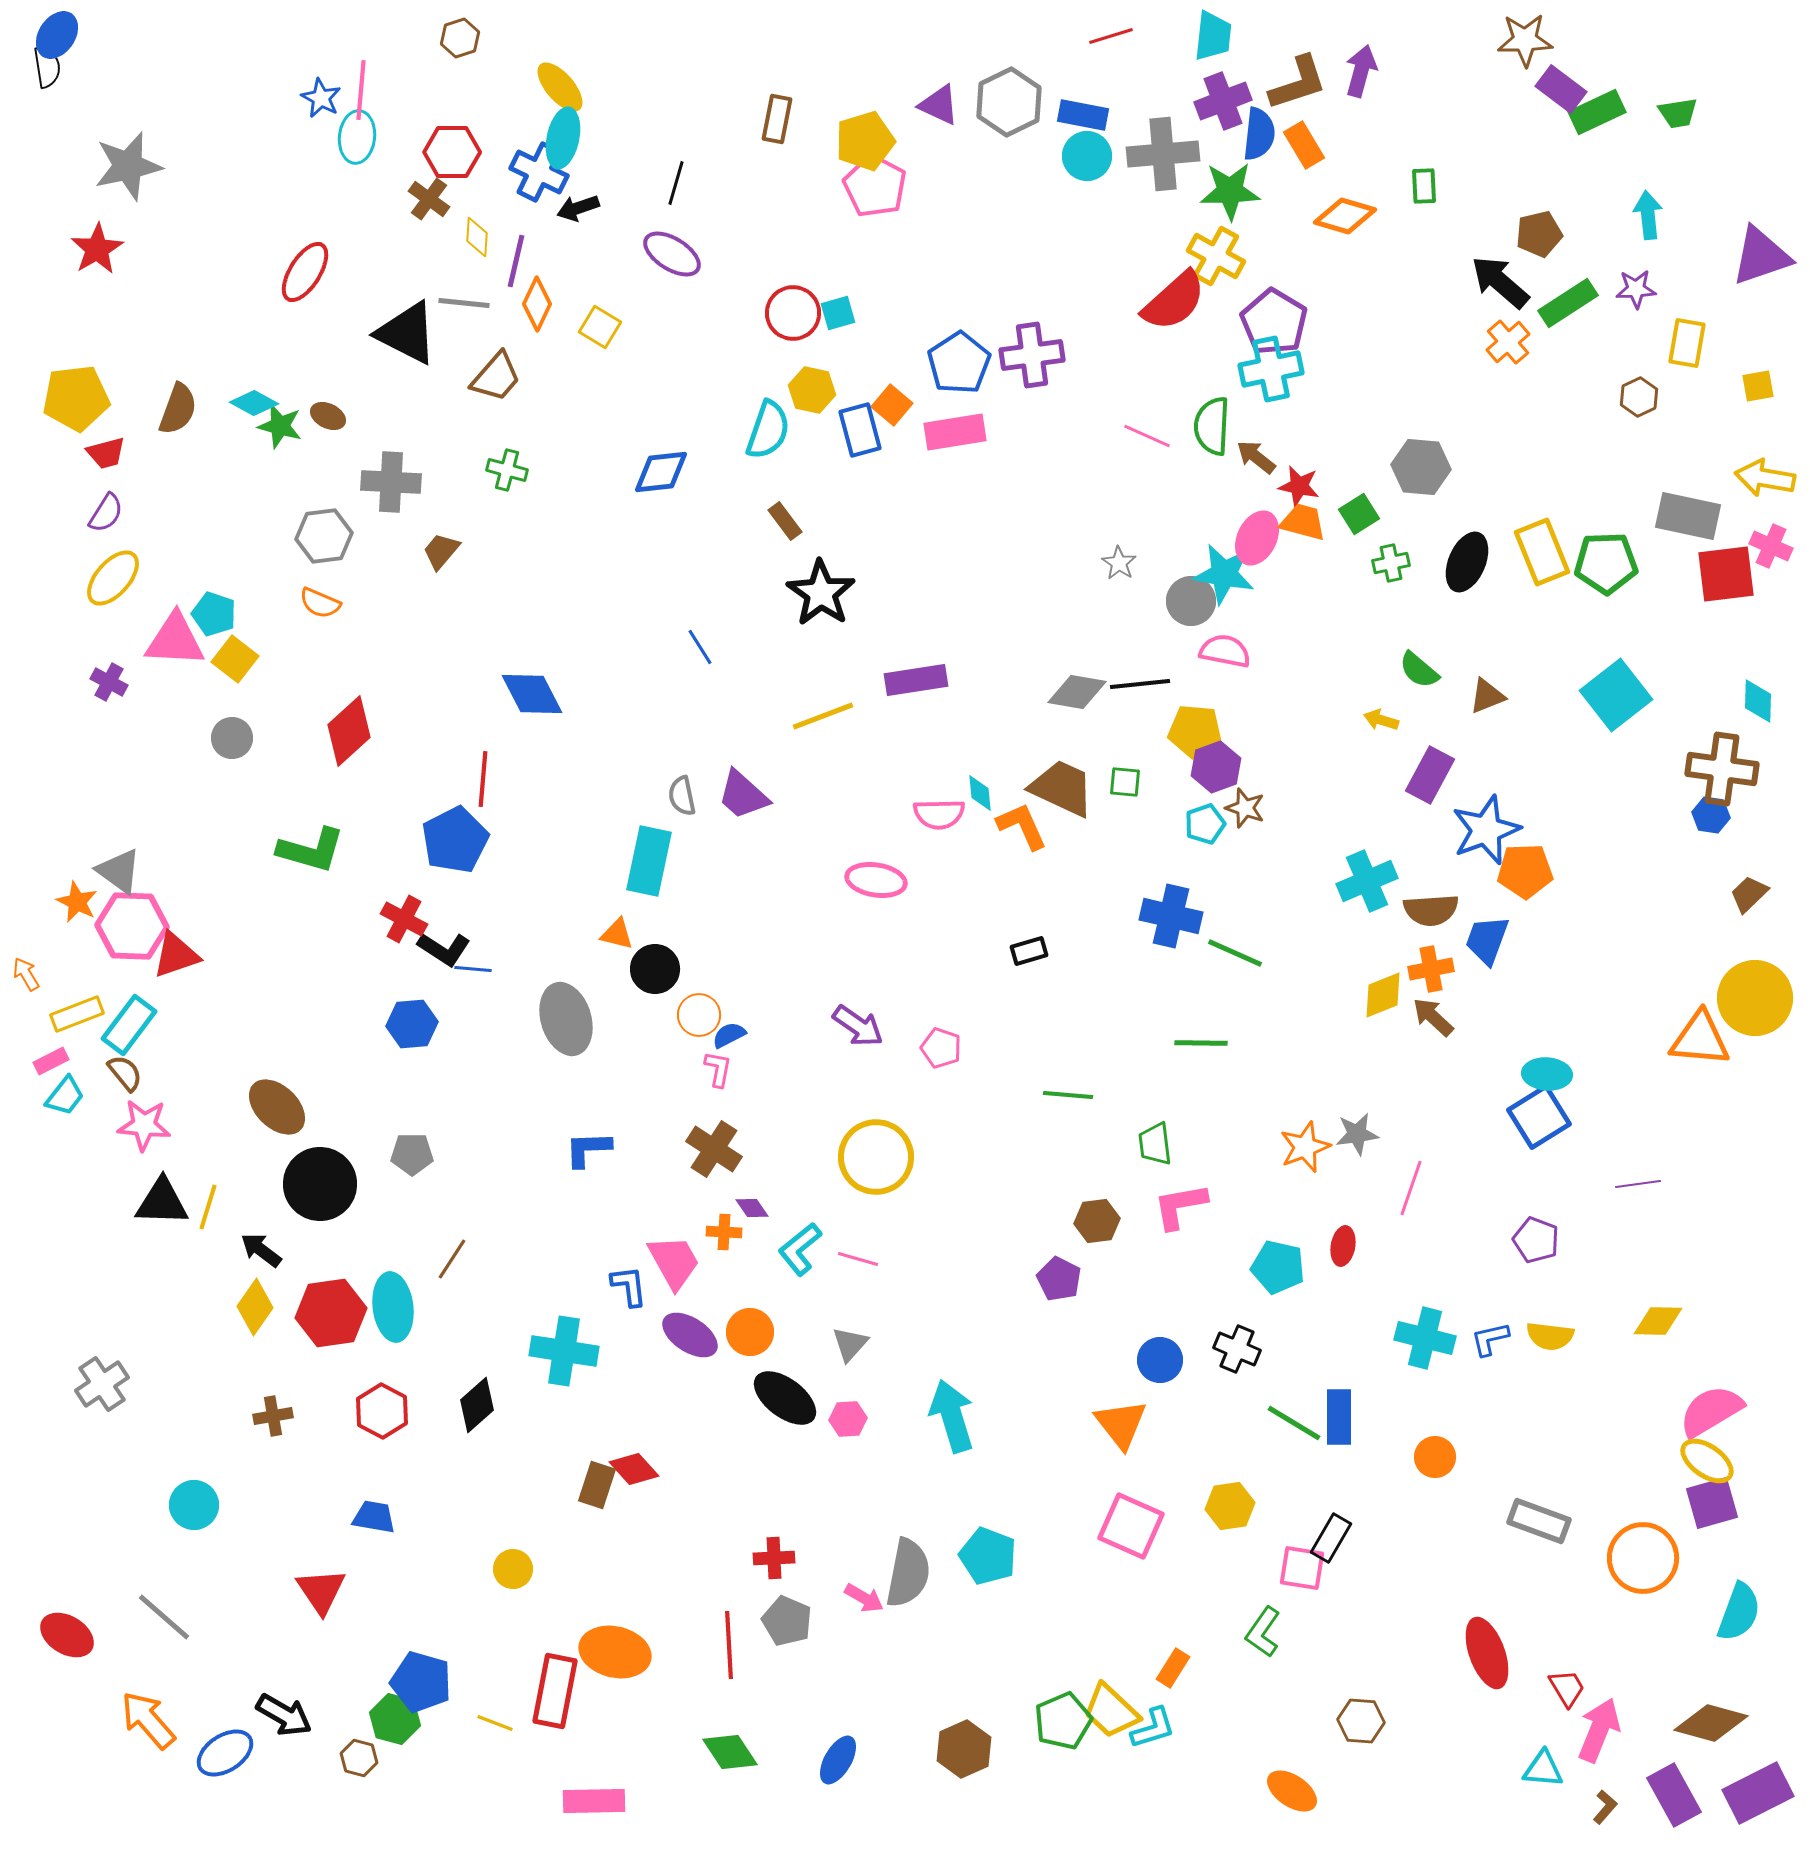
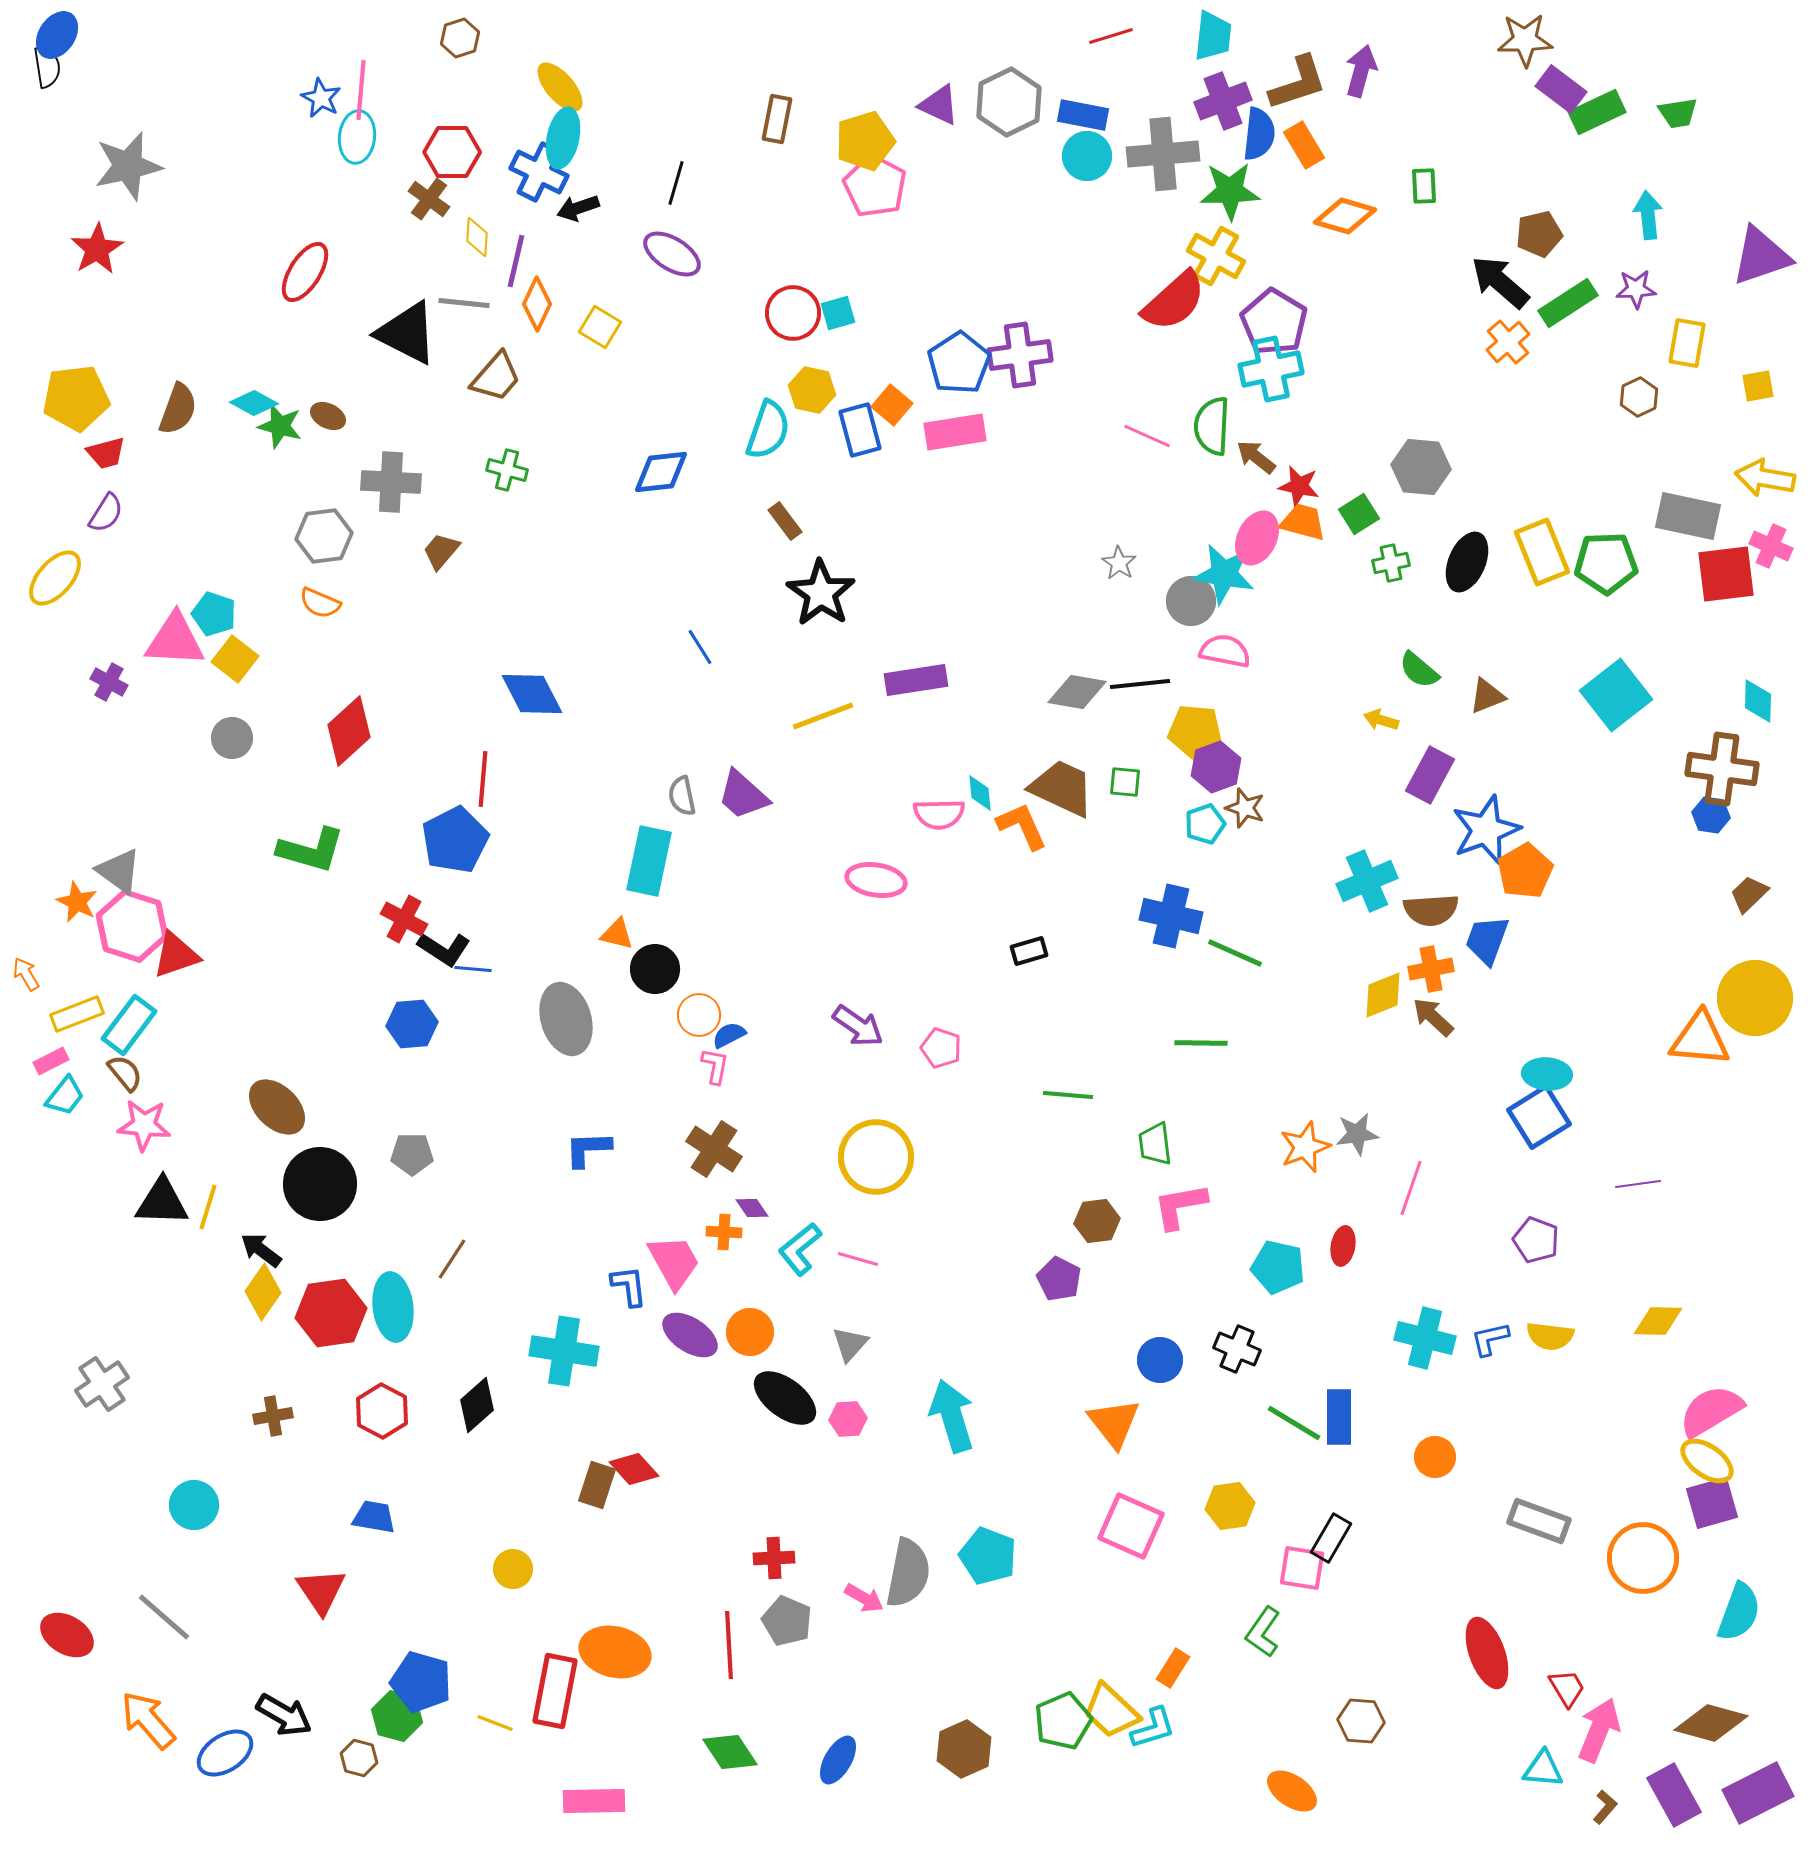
purple cross at (1032, 355): moved 12 px left
yellow ellipse at (113, 578): moved 58 px left
orange pentagon at (1525, 871): rotated 28 degrees counterclockwise
pink hexagon at (132, 926): rotated 16 degrees clockwise
pink L-shape at (718, 1069): moved 3 px left, 3 px up
yellow diamond at (255, 1307): moved 8 px right, 15 px up
orange triangle at (1121, 1424): moved 7 px left, 1 px up
green hexagon at (395, 1719): moved 2 px right, 3 px up
